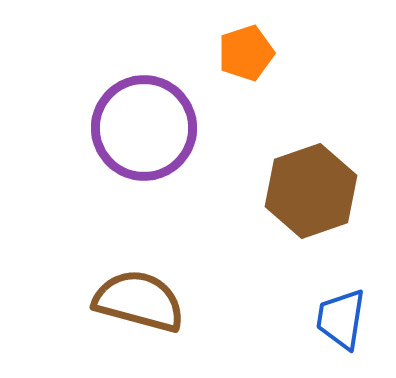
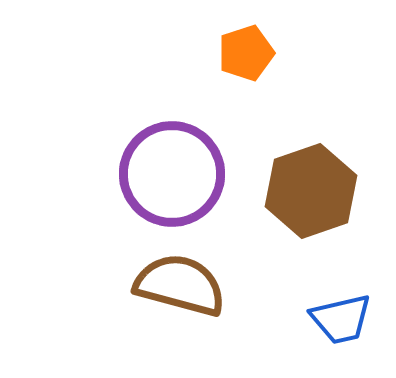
purple circle: moved 28 px right, 46 px down
brown semicircle: moved 41 px right, 16 px up
blue trapezoid: rotated 112 degrees counterclockwise
